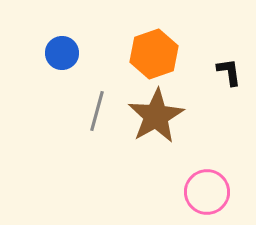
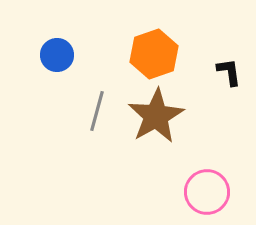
blue circle: moved 5 px left, 2 px down
